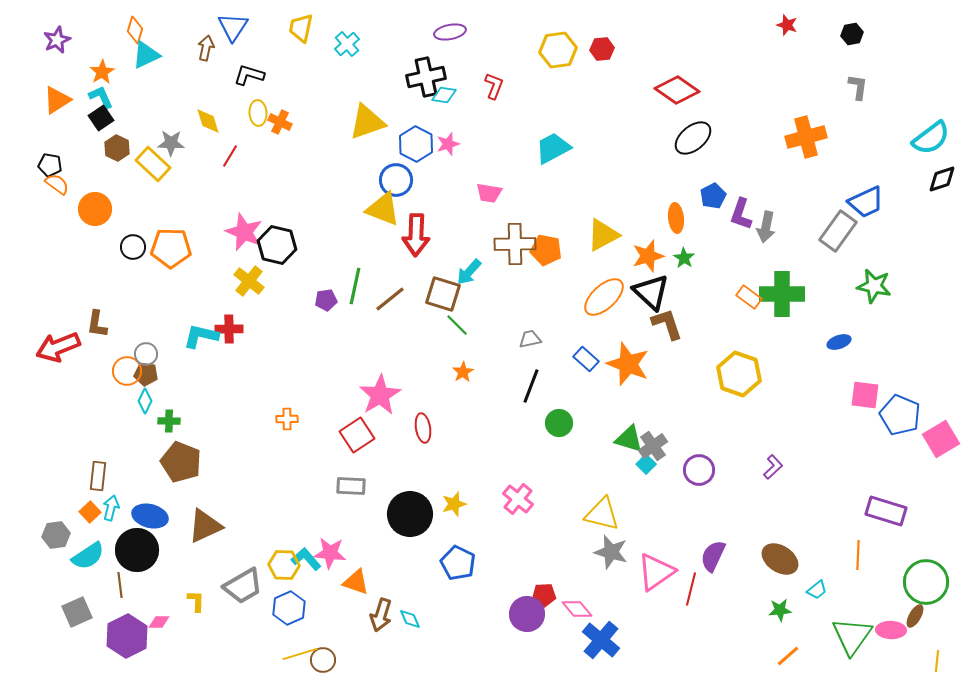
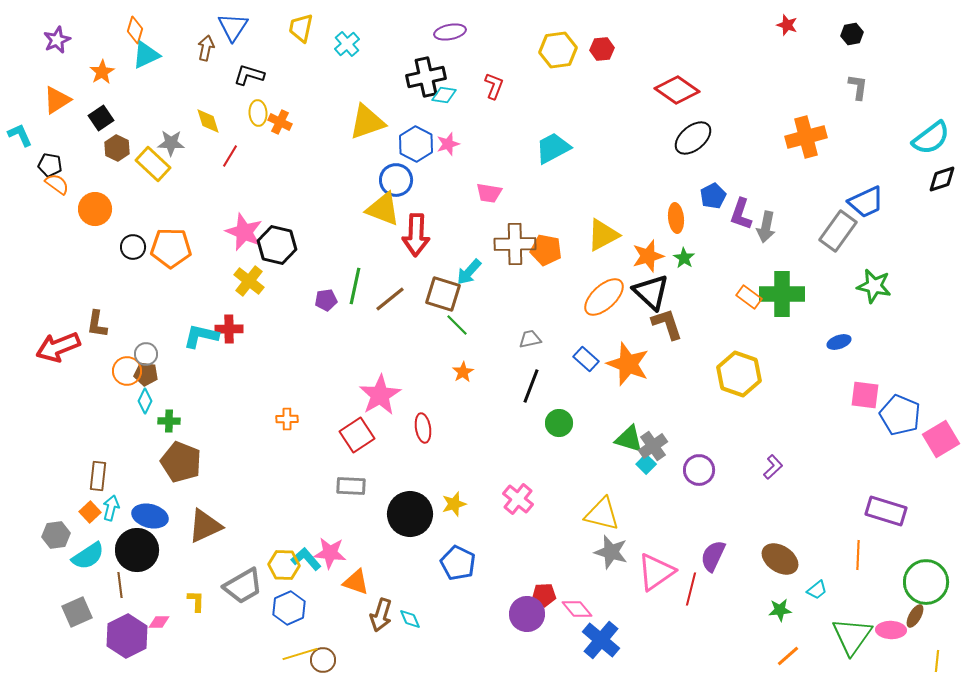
cyan L-shape at (101, 97): moved 81 px left, 38 px down
